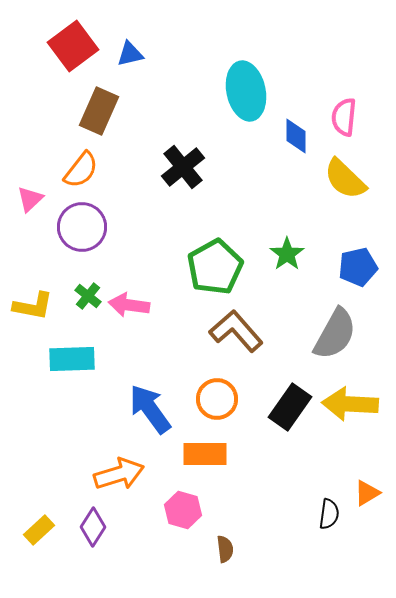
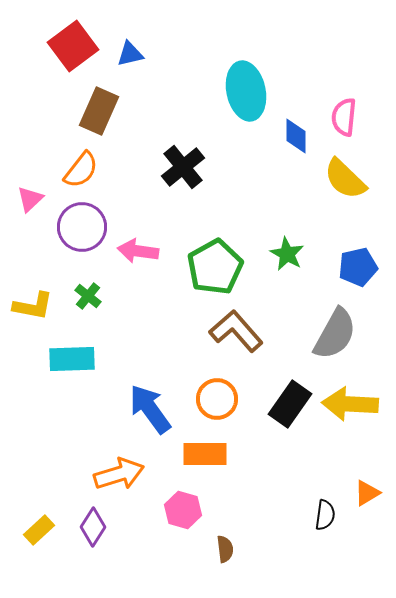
green star: rotated 8 degrees counterclockwise
pink arrow: moved 9 px right, 54 px up
black rectangle: moved 3 px up
black semicircle: moved 4 px left, 1 px down
